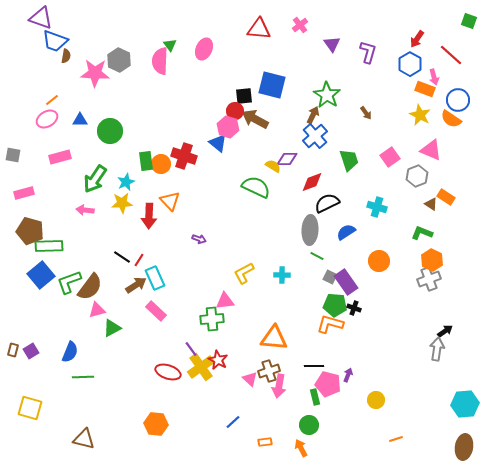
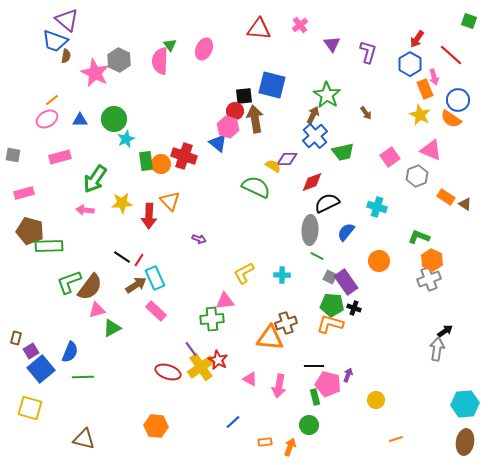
purple triangle at (41, 18): moved 26 px right, 2 px down; rotated 20 degrees clockwise
pink star at (95, 73): rotated 24 degrees clockwise
orange rectangle at (425, 89): rotated 48 degrees clockwise
brown arrow at (255, 119): rotated 52 degrees clockwise
green circle at (110, 131): moved 4 px right, 12 px up
green trapezoid at (349, 160): moved 6 px left, 8 px up; rotated 95 degrees clockwise
cyan star at (126, 182): moved 43 px up
brown triangle at (431, 204): moved 34 px right
blue semicircle at (346, 232): rotated 18 degrees counterclockwise
green L-shape at (422, 233): moved 3 px left, 4 px down
blue square at (41, 275): moved 94 px down
green pentagon at (335, 305): moved 3 px left
orange triangle at (274, 338): moved 4 px left
brown rectangle at (13, 350): moved 3 px right, 12 px up
brown cross at (269, 371): moved 17 px right, 48 px up
pink triangle at (250, 379): rotated 14 degrees counterclockwise
orange hexagon at (156, 424): moved 2 px down
brown ellipse at (464, 447): moved 1 px right, 5 px up
orange arrow at (301, 448): moved 11 px left, 1 px up; rotated 48 degrees clockwise
